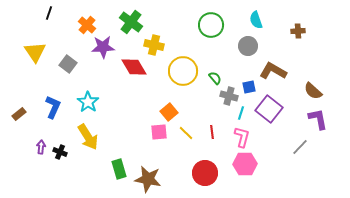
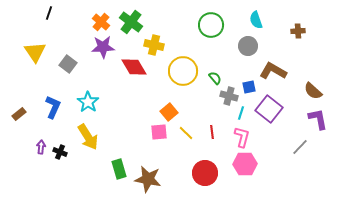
orange cross: moved 14 px right, 3 px up
